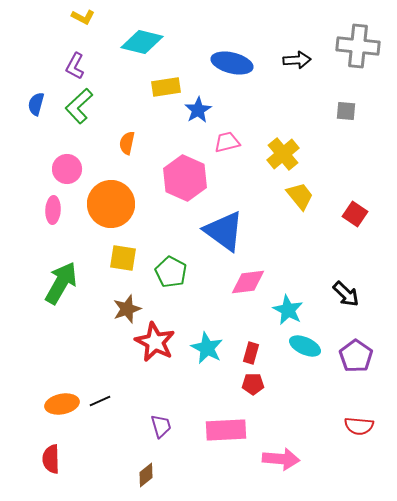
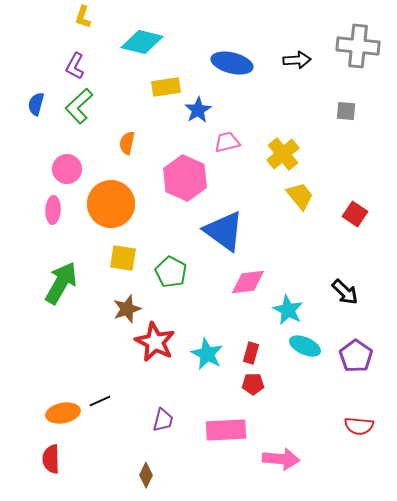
yellow L-shape at (83, 17): rotated 80 degrees clockwise
black arrow at (346, 294): moved 1 px left, 2 px up
cyan star at (207, 348): moved 6 px down
orange ellipse at (62, 404): moved 1 px right, 9 px down
purple trapezoid at (161, 426): moved 2 px right, 6 px up; rotated 30 degrees clockwise
brown diamond at (146, 475): rotated 25 degrees counterclockwise
